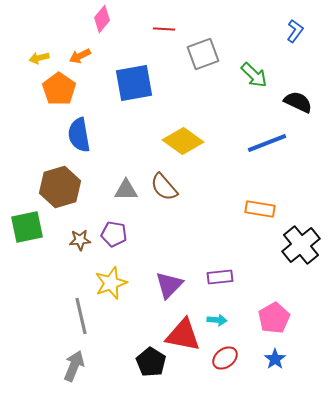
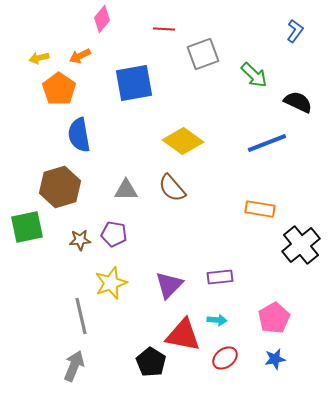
brown semicircle: moved 8 px right, 1 px down
blue star: rotated 25 degrees clockwise
